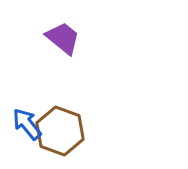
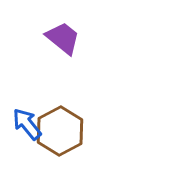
brown hexagon: rotated 12 degrees clockwise
